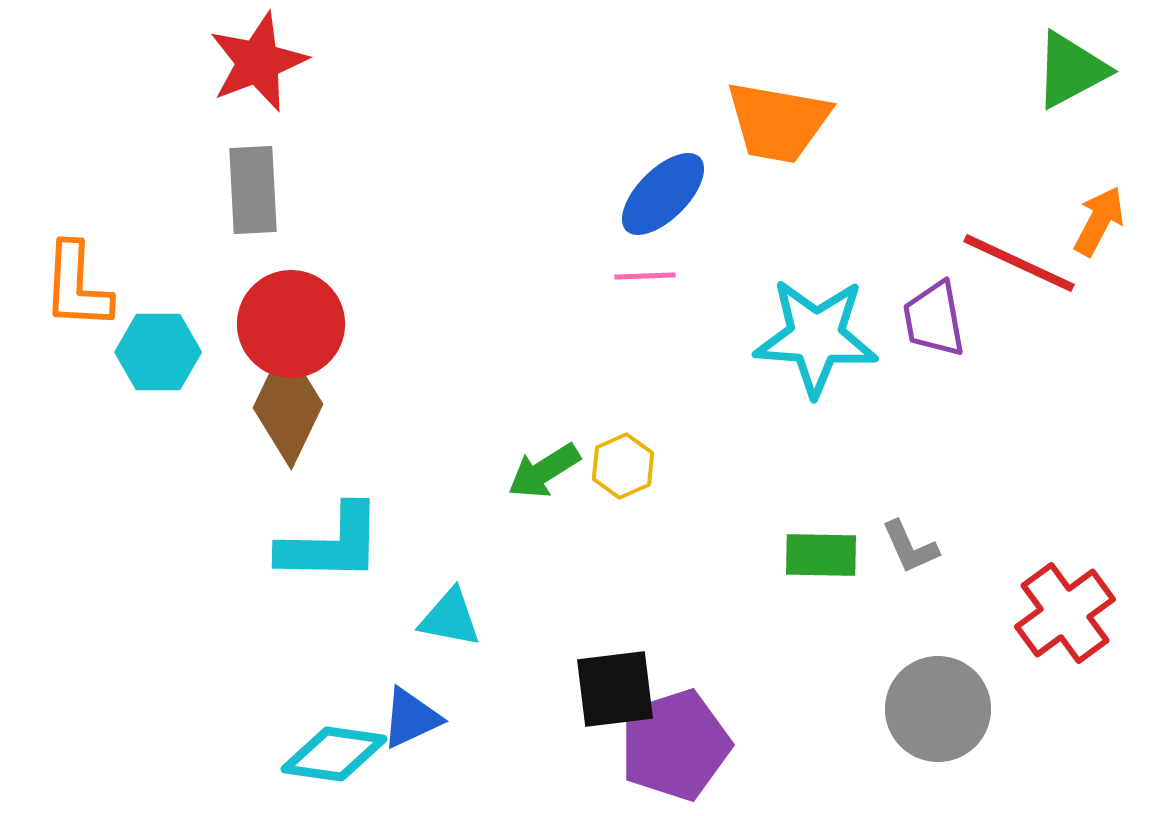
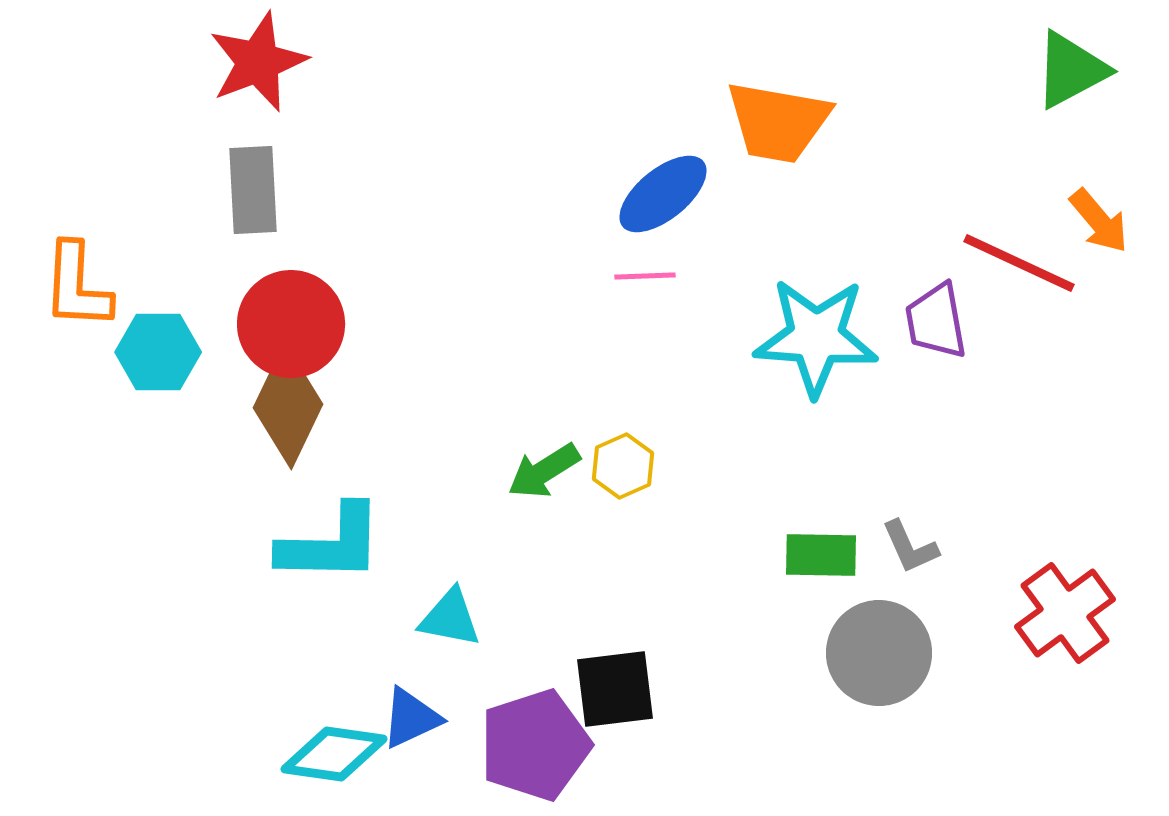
blue ellipse: rotated 6 degrees clockwise
orange arrow: rotated 112 degrees clockwise
purple trapezoid: moved 2 px right, 2 px down
gray circle: moved 59 px left, 56 px up
purple pentagon: moved 140 px left
